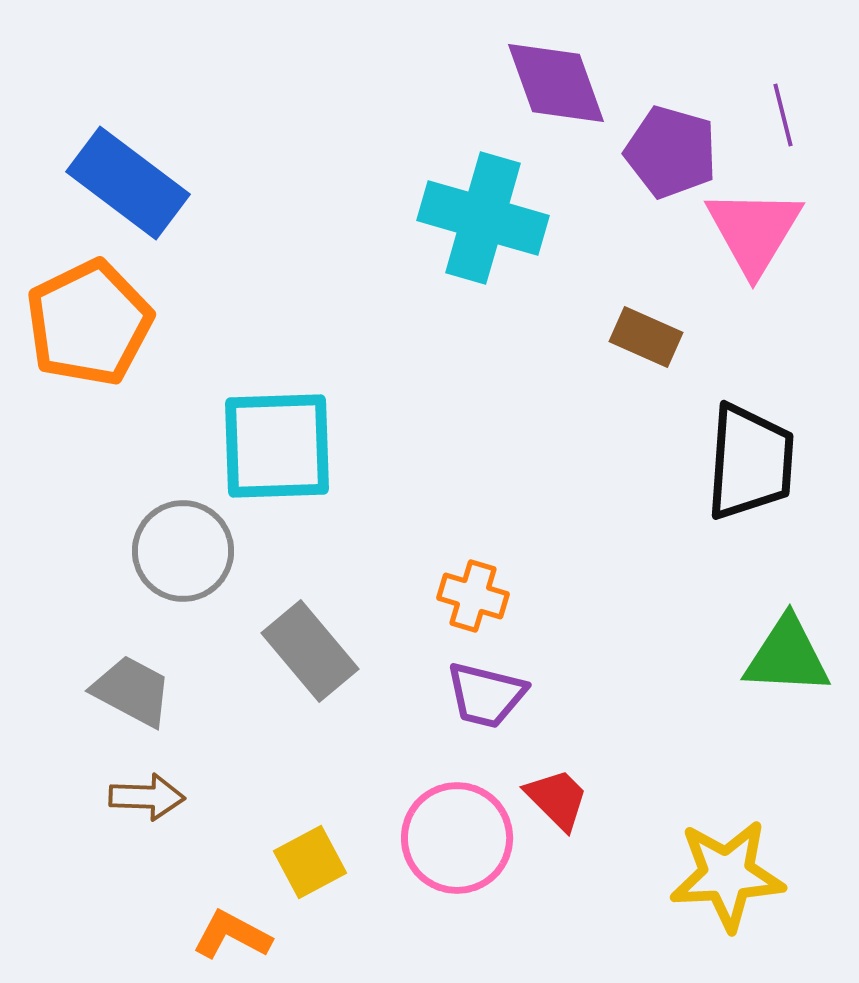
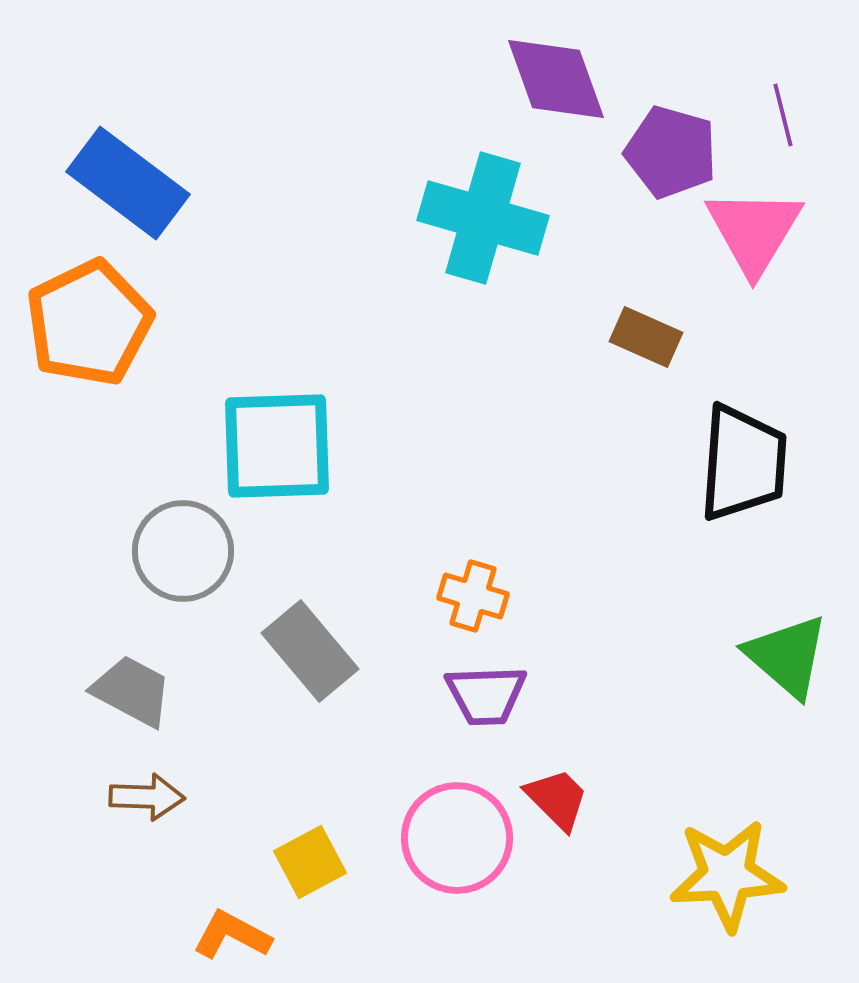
purple diamond: moved 4 px up
black trapezoid: moved 7 px left, 1 px down
green triangle: rotated 38 degrees clockwise
purple trapezoid: rotated 16 degrees counterclockwise
